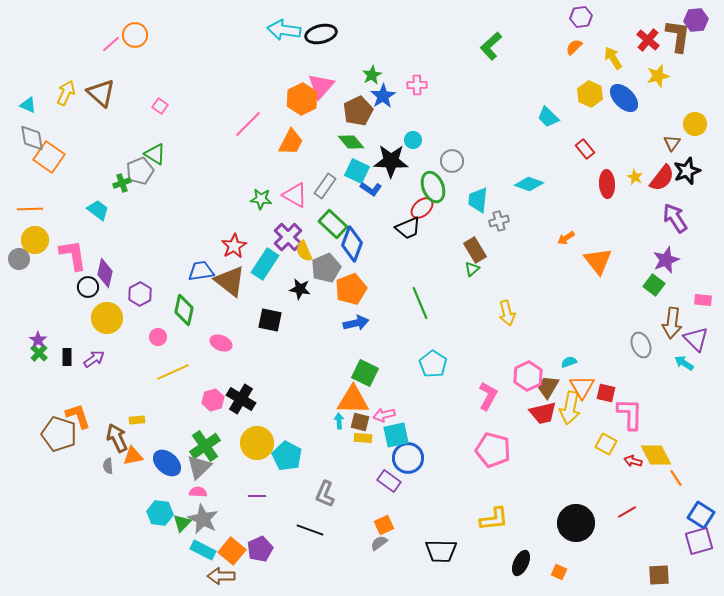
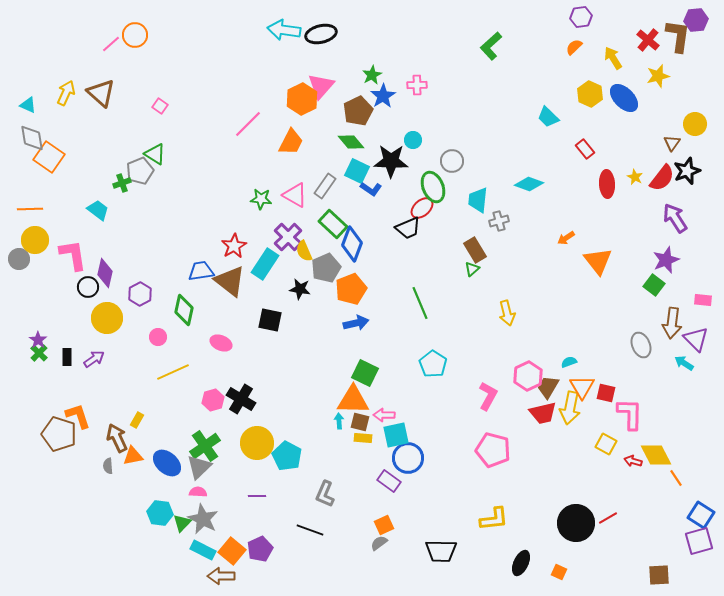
pink arrow at (384, 415): rotated 15 degrees clockwise
yellow rectangle at (137, 420): rotated 56 degrees counterclockwise
red line at (627, 512): moved 19 px left, 6 px down
